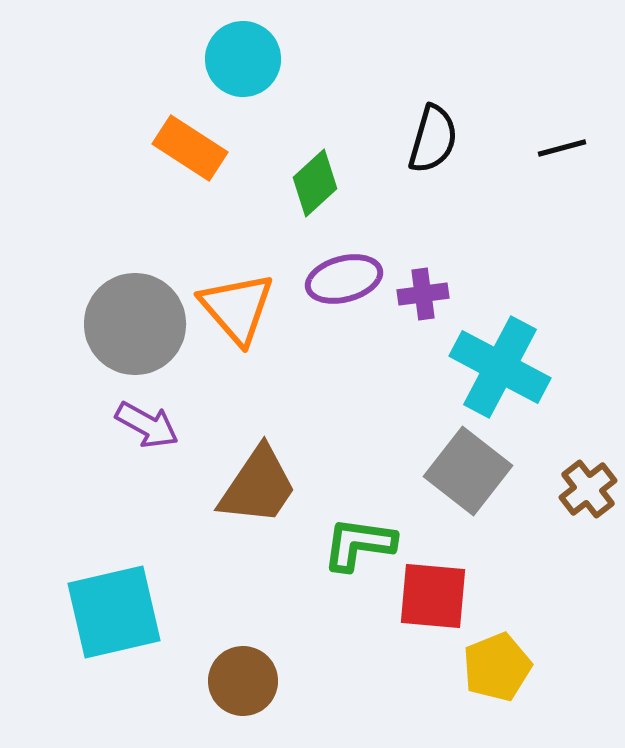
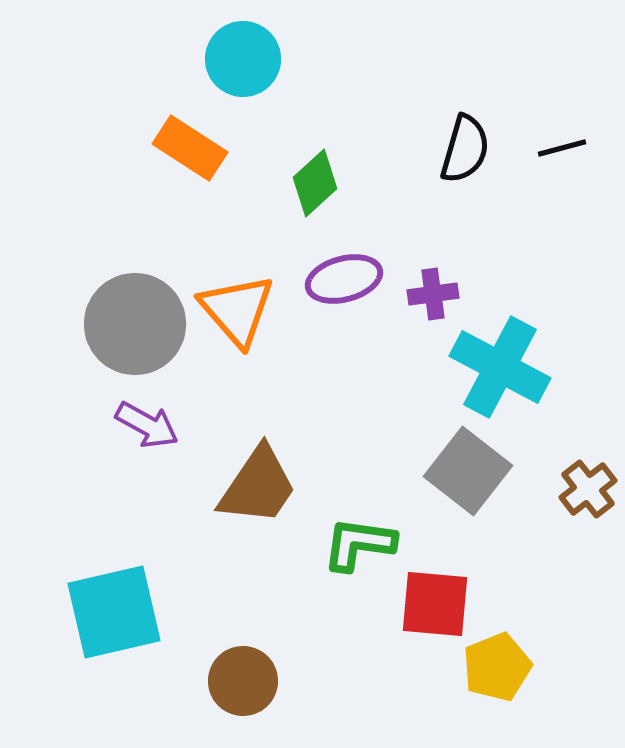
black semicircle: moved 32 px right, 10 px down
purple cross: moved 10 px right
orange triangle: moved 2 px down
red square: moved 2 px right, 8 px down
